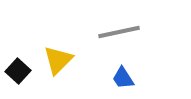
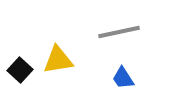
yellow triangle: rotated 36 degrees clockwise
black square: moved 2 px right, 1 px up
